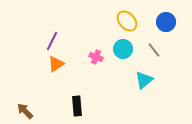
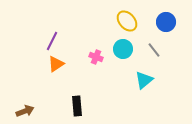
brown arrow: rotated 114 degrees clockwise
